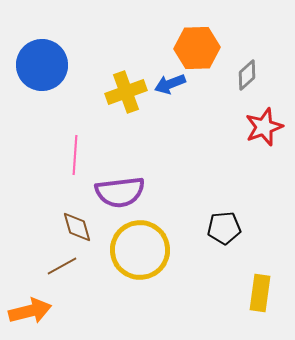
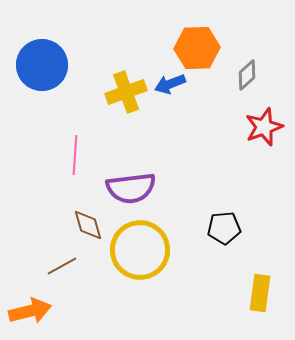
purple semicircle: moved 11 px right, 4 px up
brown diamond: moved 11 px right, 2 px up
